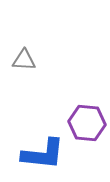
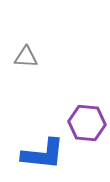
gray triangle: moved 2 px right, 3 px up
